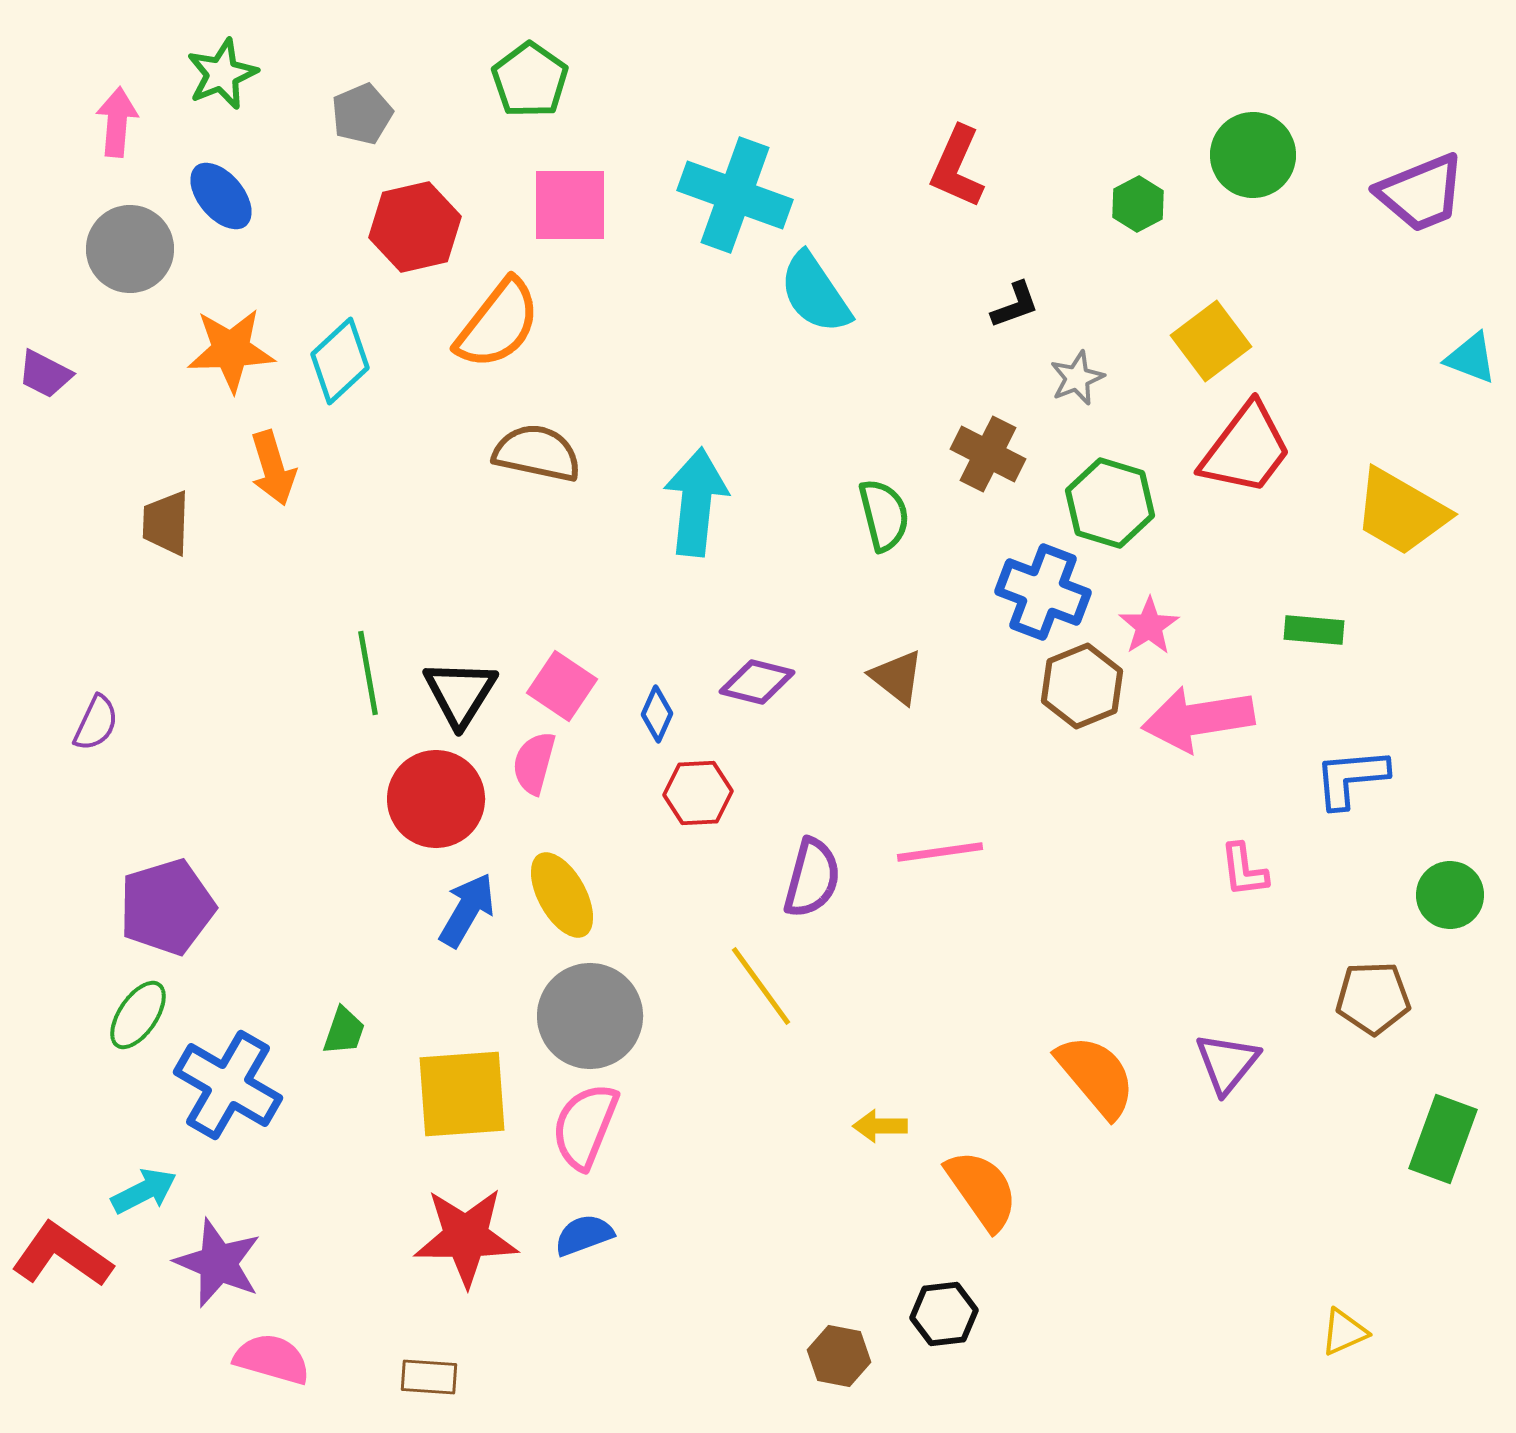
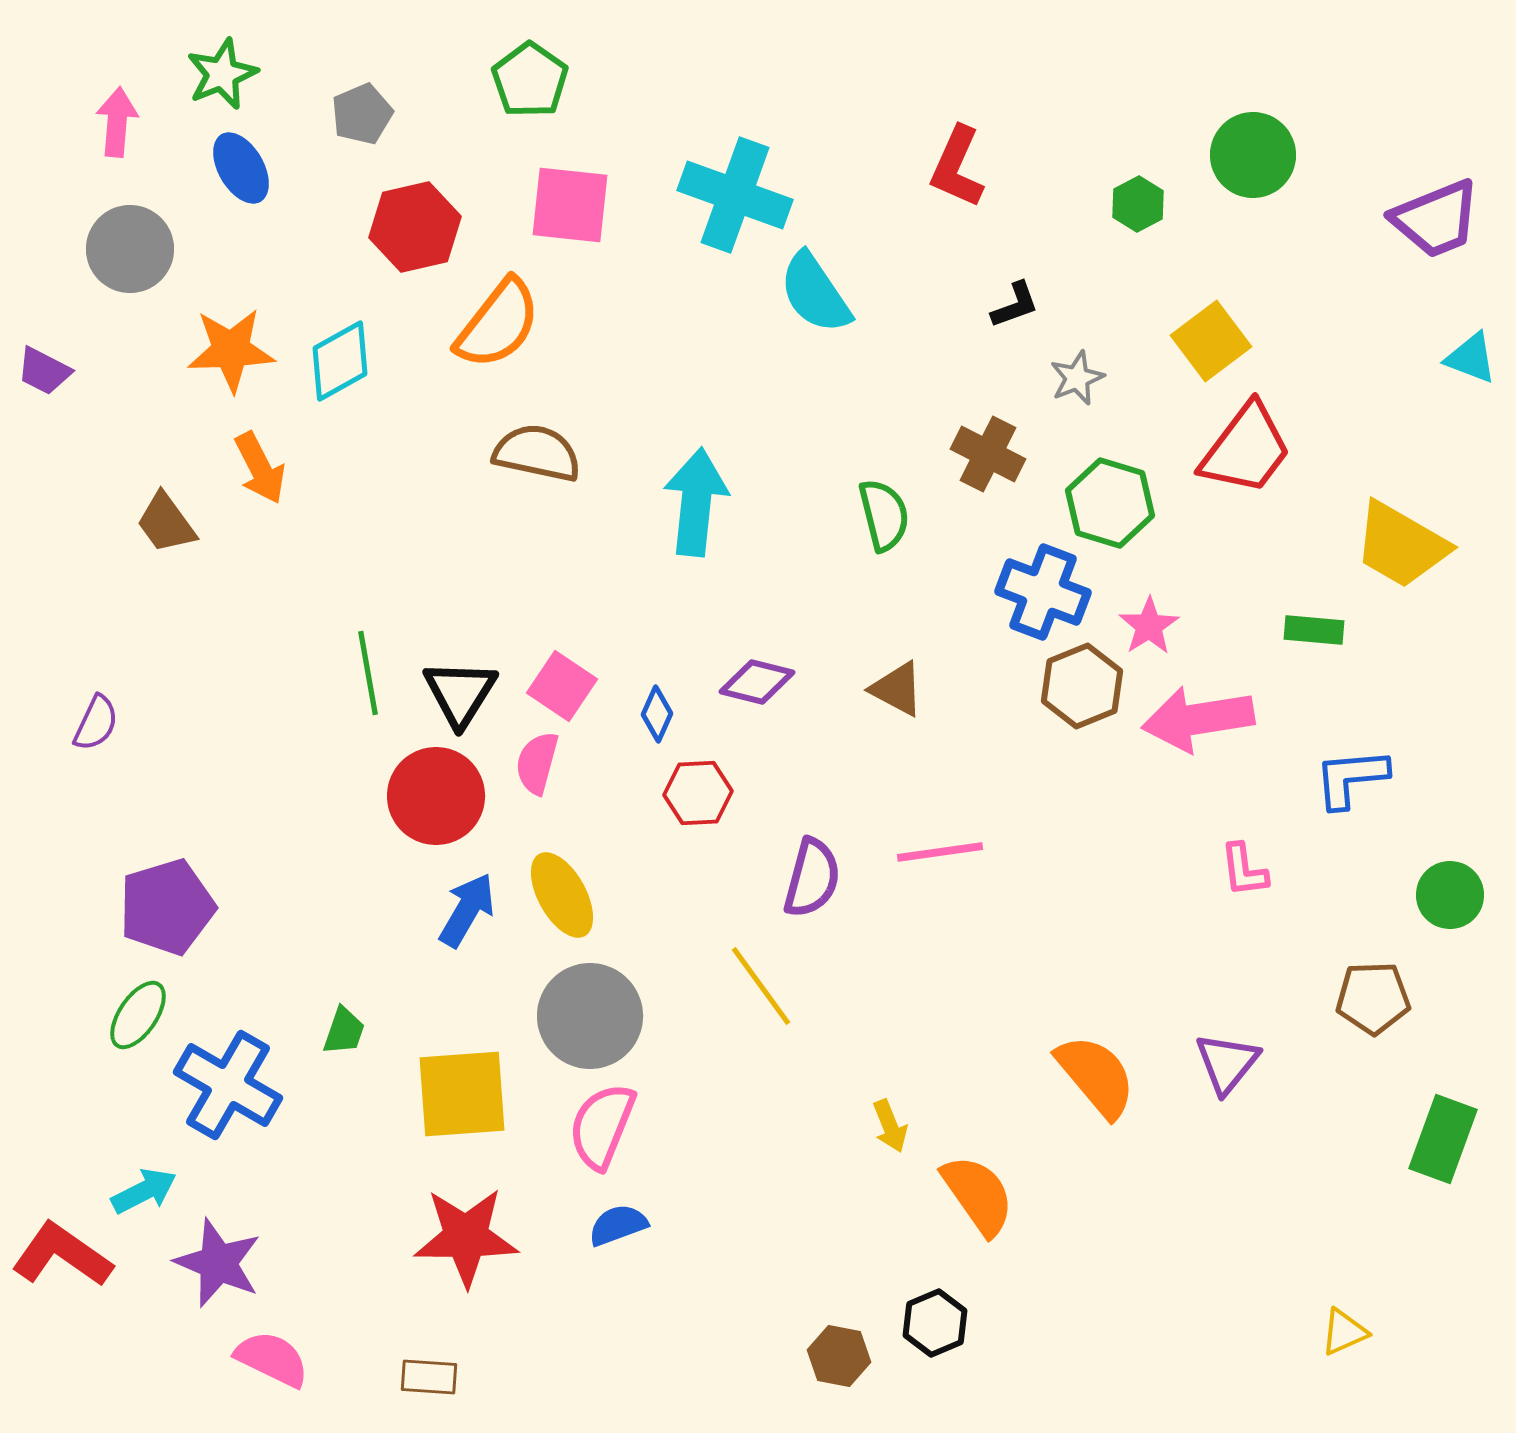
purple trapezoid at (1421, 193): moved 15 px right, 26 px down
blue ellipse at (221, 196): moved 20 px right, 28 px up; rotated 10 degrees clockwise
pink square at (570, 205): rotated 6 degrees clockwise
cyan diamond at (340, 361): rotated 14 degrees clockwise
purple trapezoid at (45, 374): moved 1 px left, 3 px up
orange arrow at (273, 468): moved 13 px left; rotated 10 degrees counterclockwise
yellow trapezoid at (1401, 512): moved 33 px down
brown trapezoid at (166, 523): rotated 38 degrees counterclockwise
brown triangle at (897, 677): moved 12 px down; rotated 10 degrees counterclockwise
pink semicircle at (534, 763): moved 3 px right
red circle at (436, 799): moved 3 px up
pink semicircle at (585, 1126): moved 17 px right
yellow arrow at (880, 1126): moved 10 px right; rotated 112 degrees counterclockwise
orange semicircle at (982, 1190): moved 4 px left, 5 px down
blue semicircle at (584, 1235): moved 34 px right, 10 px up
black hexagon at (944, 1314): moved 9 px left, 9 px down; rotated 16 degrees counterclockwise
pink semicircle at (272, 1359): rotated 10 degrees clockwise
